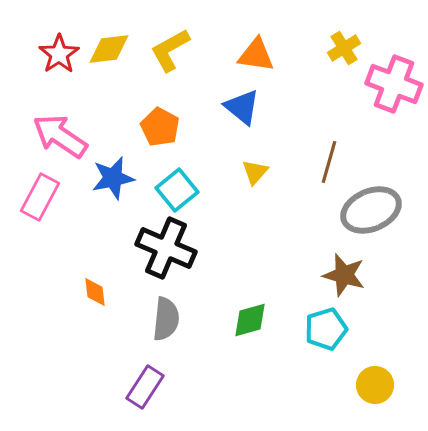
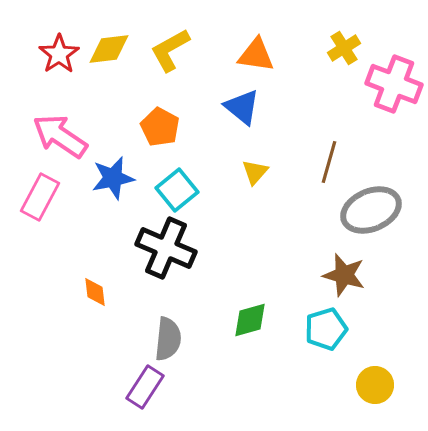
gray semicircle: moved 2 px right, 20 px down
